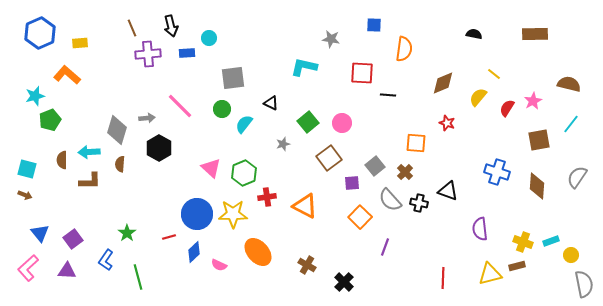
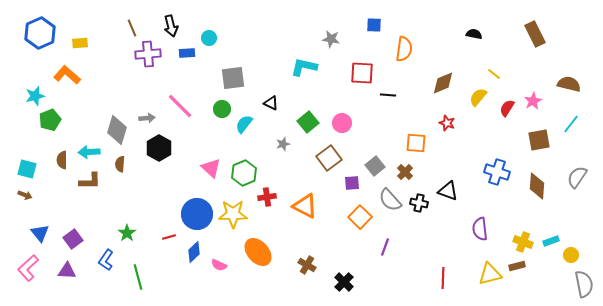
brown rectangle at (535, 34): rotated 65 degrees clockwise
